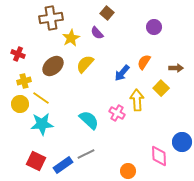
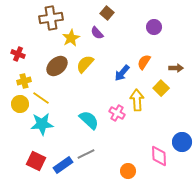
brown ellipse: moved 4 px right
